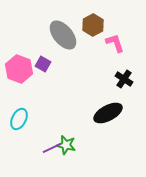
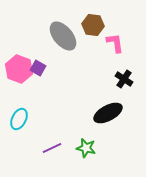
brown hexagon: rotated 25 degrees counterclockwise
gray ellipse: moved 1 px down
pink L-shape: rotated 10 degrees clockwise
purple square: moved 5 px left, 4 px down
green star: moved 20 px right, 3 px down
